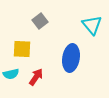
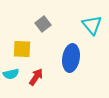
gray square: moved 3 px right, 3 px down
